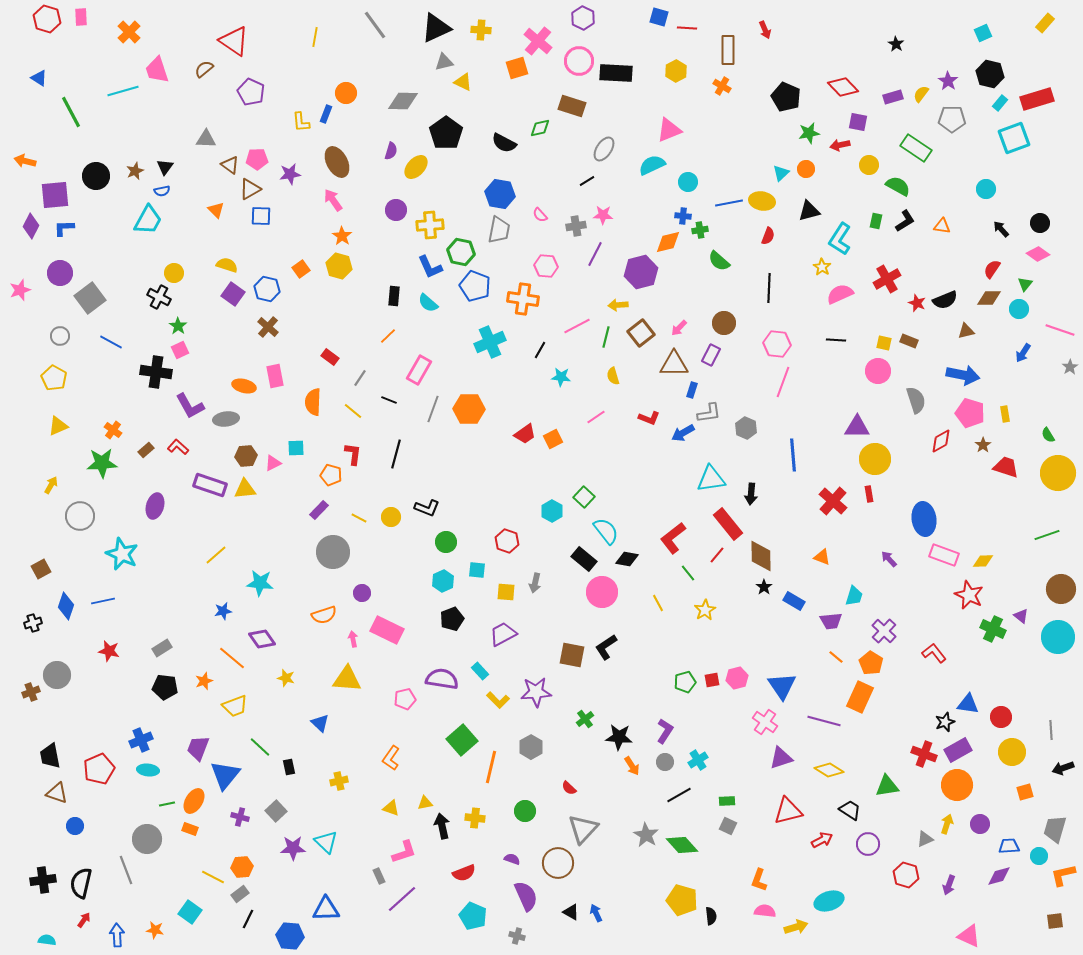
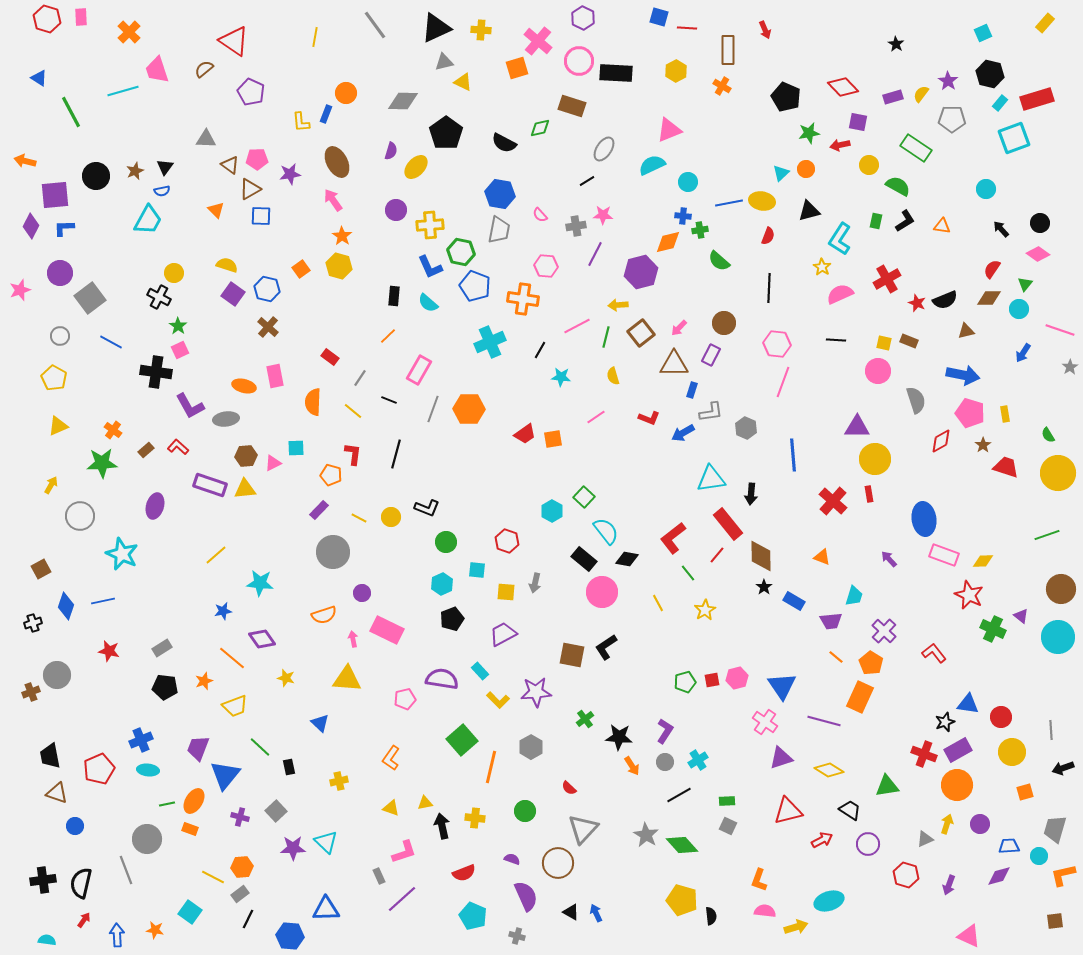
gray L-shape at (709, 413): moved 2 px right, 1 px up
orange square at (553, 439): rotated 18 degrees clockwise
cyan hexagon at (443, 581): moved 1 px left, 3 px down
